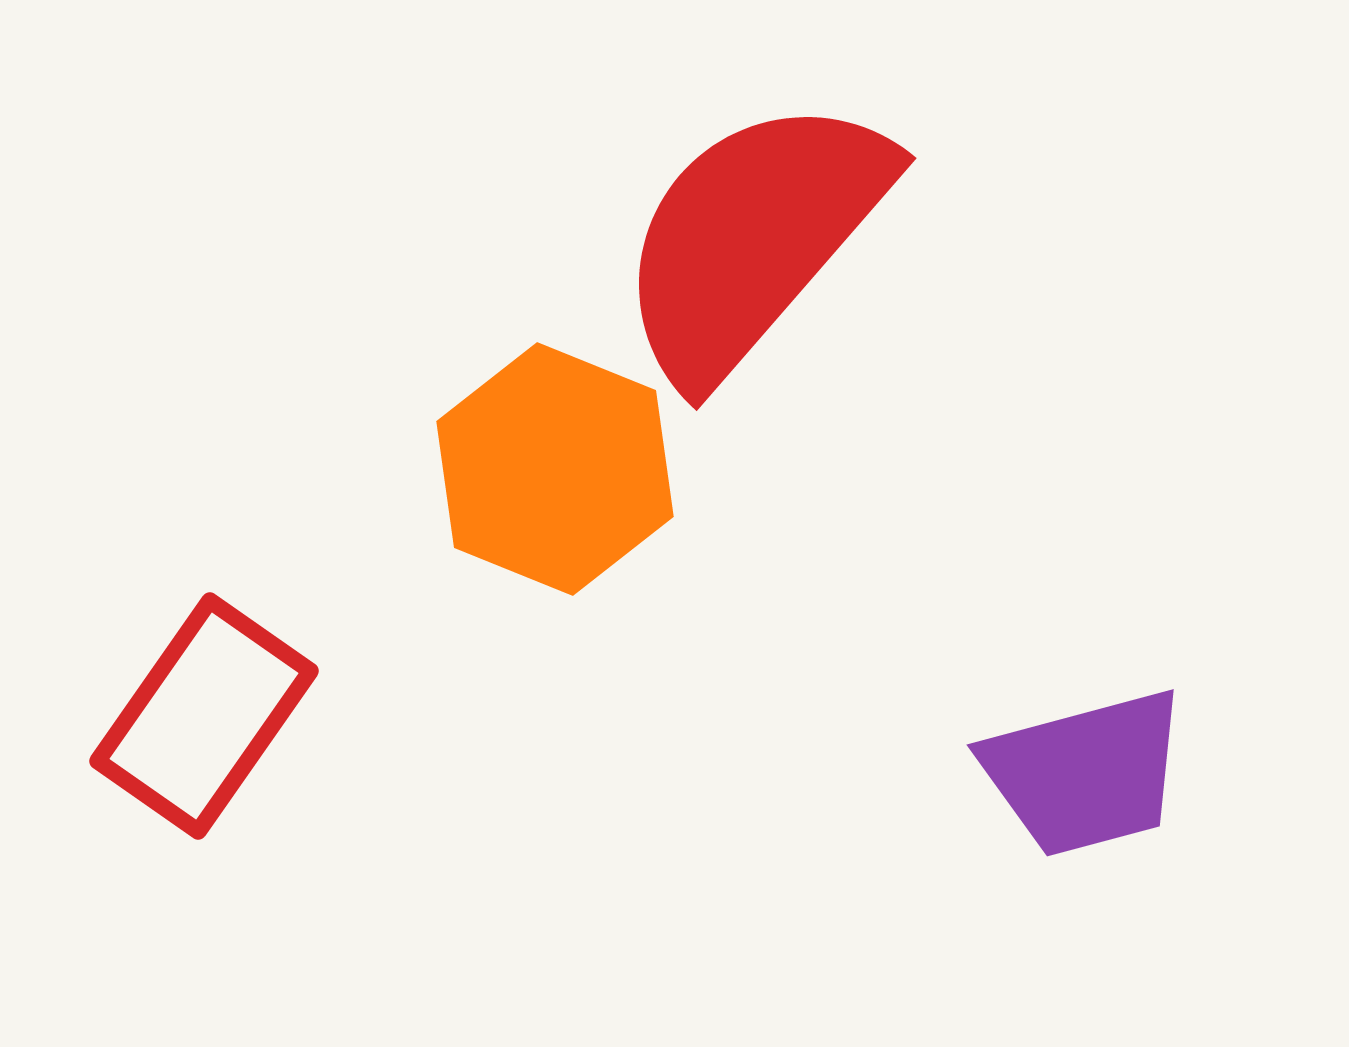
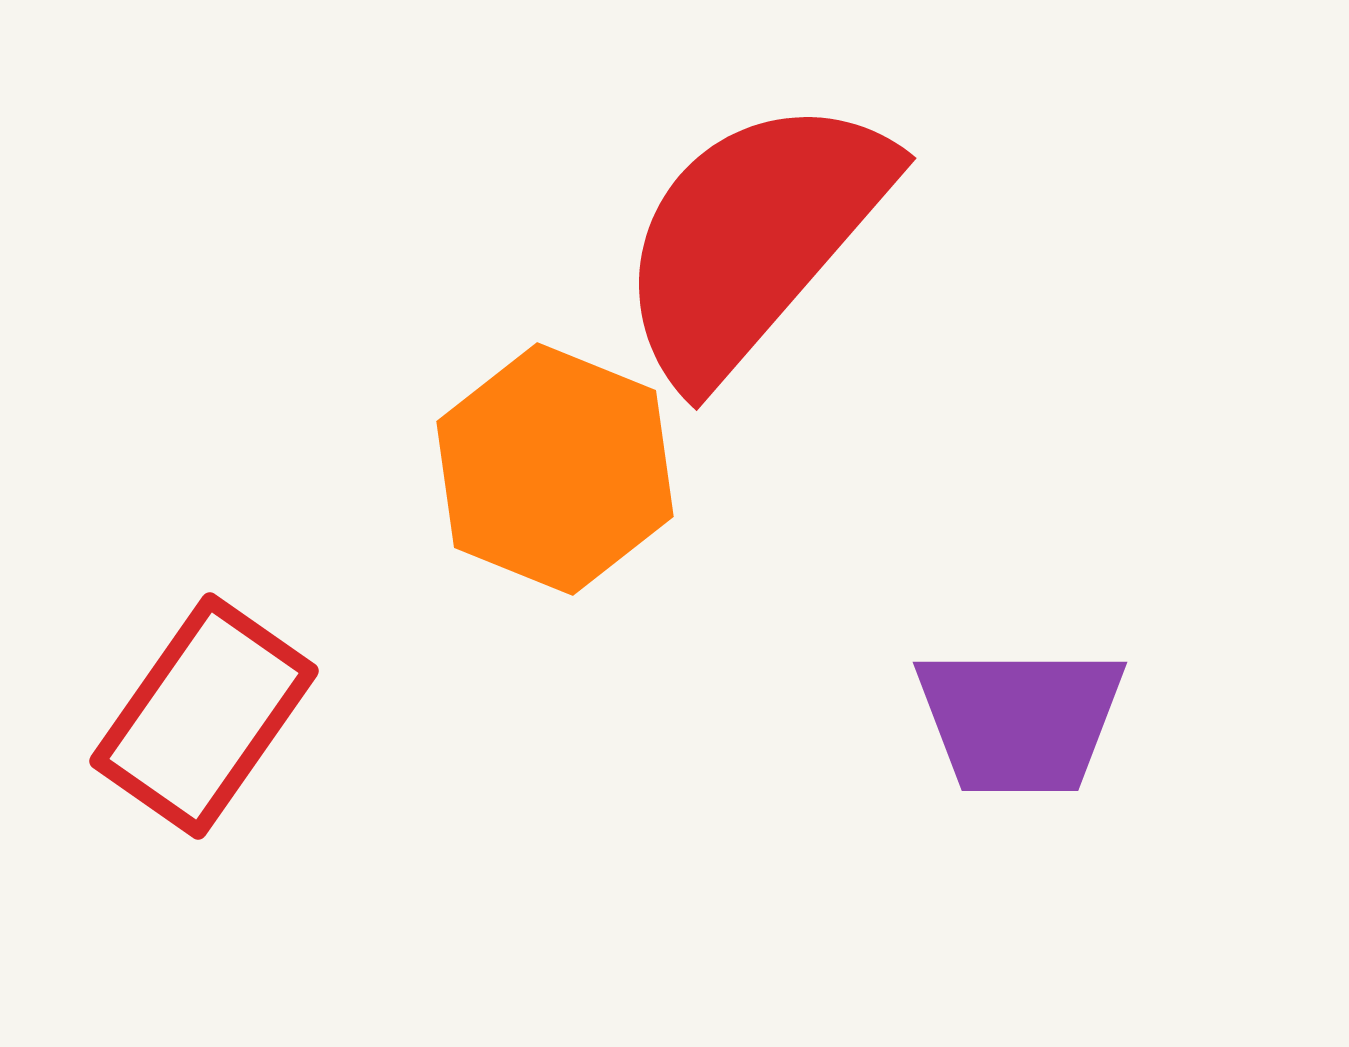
purple trapezoid: moved 65 px left, 53 px up; rotated 15 degrees clockwise
